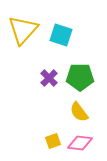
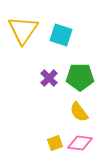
yellow triangle: rotated 8 degrees counterclockwise
yellow square: moved 2 px right, 2 px down
